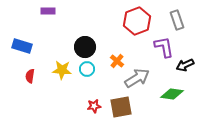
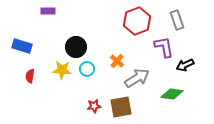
black circle: moved 9 px left
